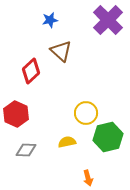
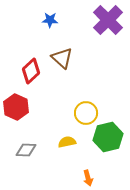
blue star: rotated 14 degrees clockwise
brown triangle: moved 1 px right, 7 px down
red hexagon: moved 7 px up
